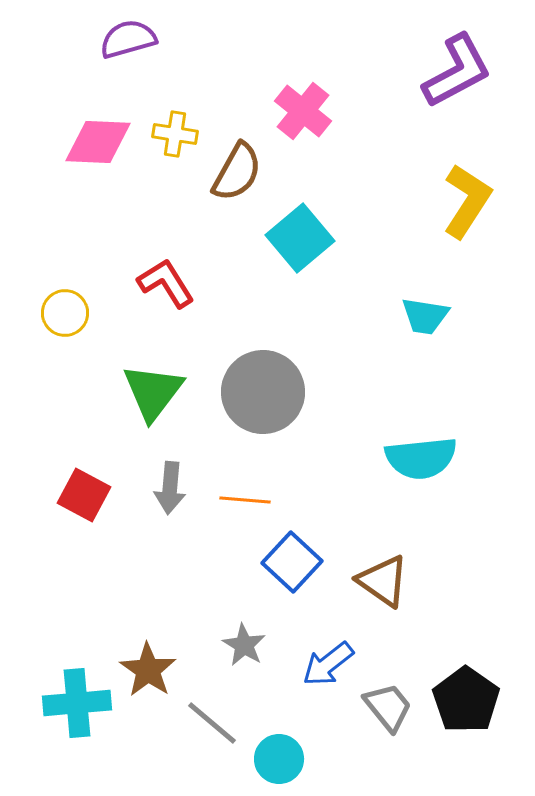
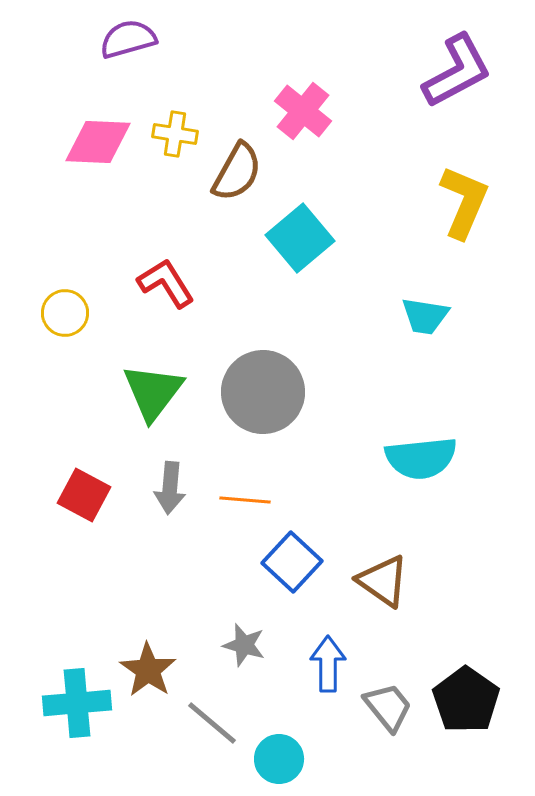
yellow L-shape: moved 3 px left, 1 px down; rotated 10 degrees counterclockwise
gray star: rotated 15 degrees counterclockwise
blue arrow: rotated 128 degrees clockwise
